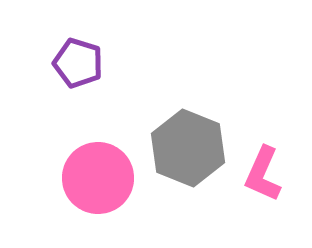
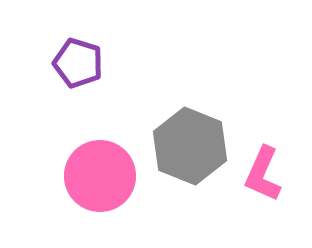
gray hexagon: moved 2 px right, 2 px up
pink circle: moved 2 px right, 2 px up
